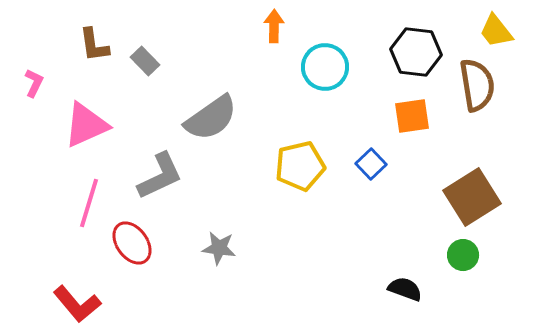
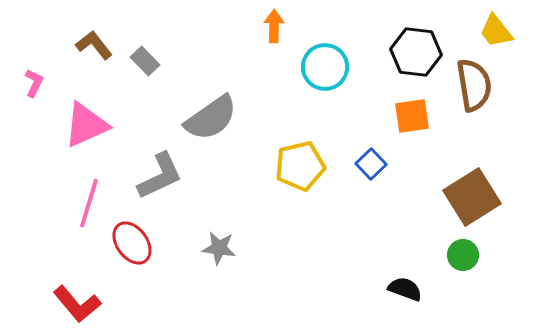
brown L-shape: rotated 150 degrees clockwise
brown semicircle: moved 3 px left
